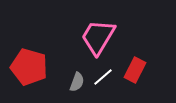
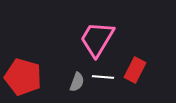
pink trapezoid: moved 1 px left, 2 px down
red pentagon: moved 6 px left, 10 px down
white line: rotated 45 degrees clockwise
